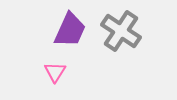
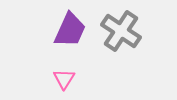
pink triangle: moved 9 px right, 7 px down
